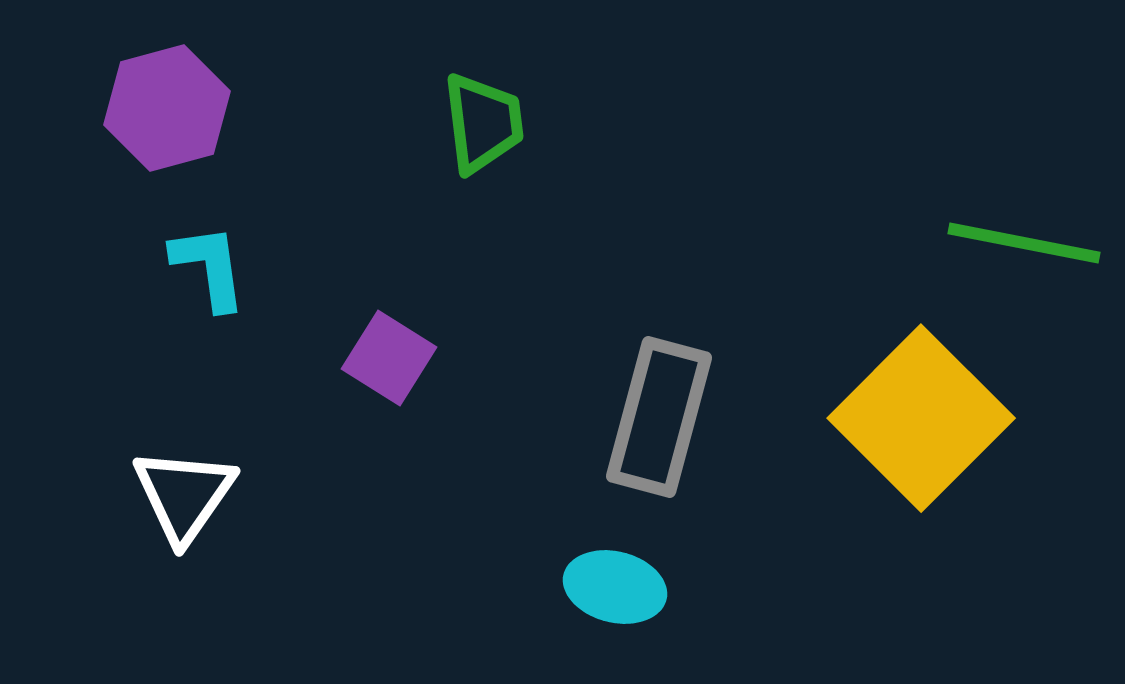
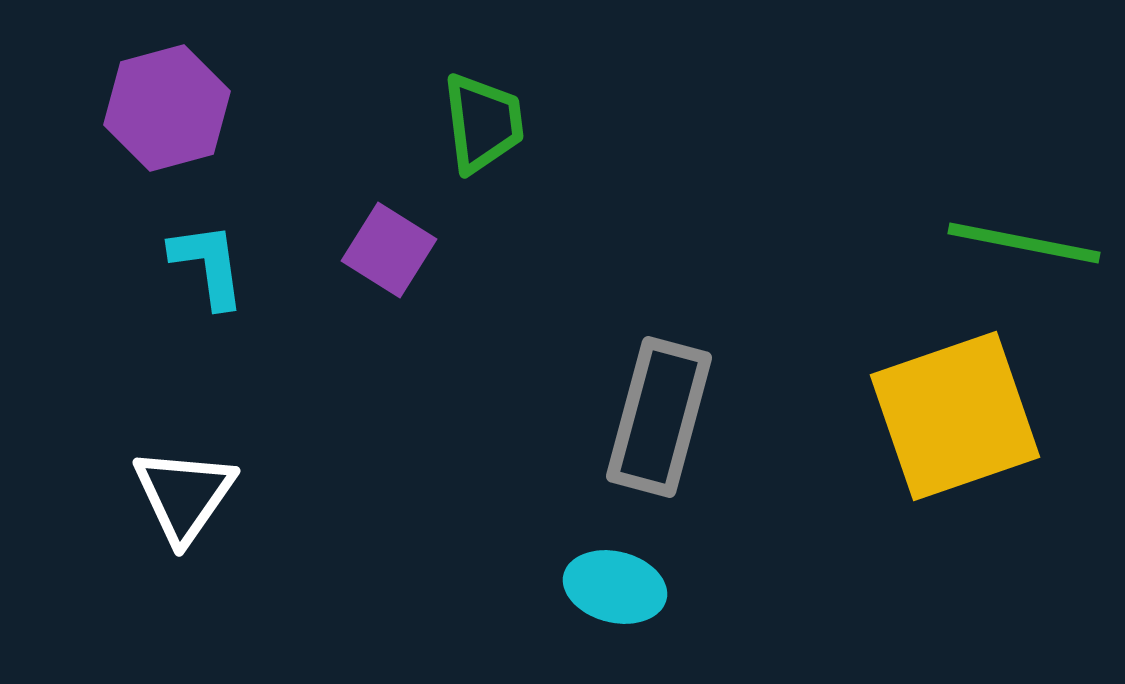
cyan L-shape: moved 1 px left, 2 px up
purple square: moved 108 px up
yellow square: moved 34 px right, 2 px up; rotated 26 degrees clockwise
